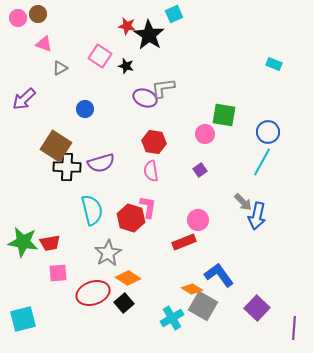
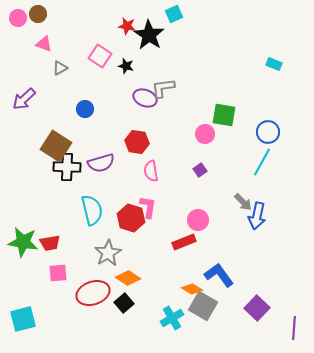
red hexagon at (154, 142): moved 17 px left
